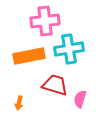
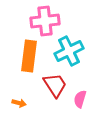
cyan cross: moved 2 px down; rotated 16 degrees counterclockwise
orange rectangle: rotated 72 degrees counterclockwise
red trapezoid: rotated 40 degrees clockwise
orange arrow: rotated 88 degrees counterclockwise
